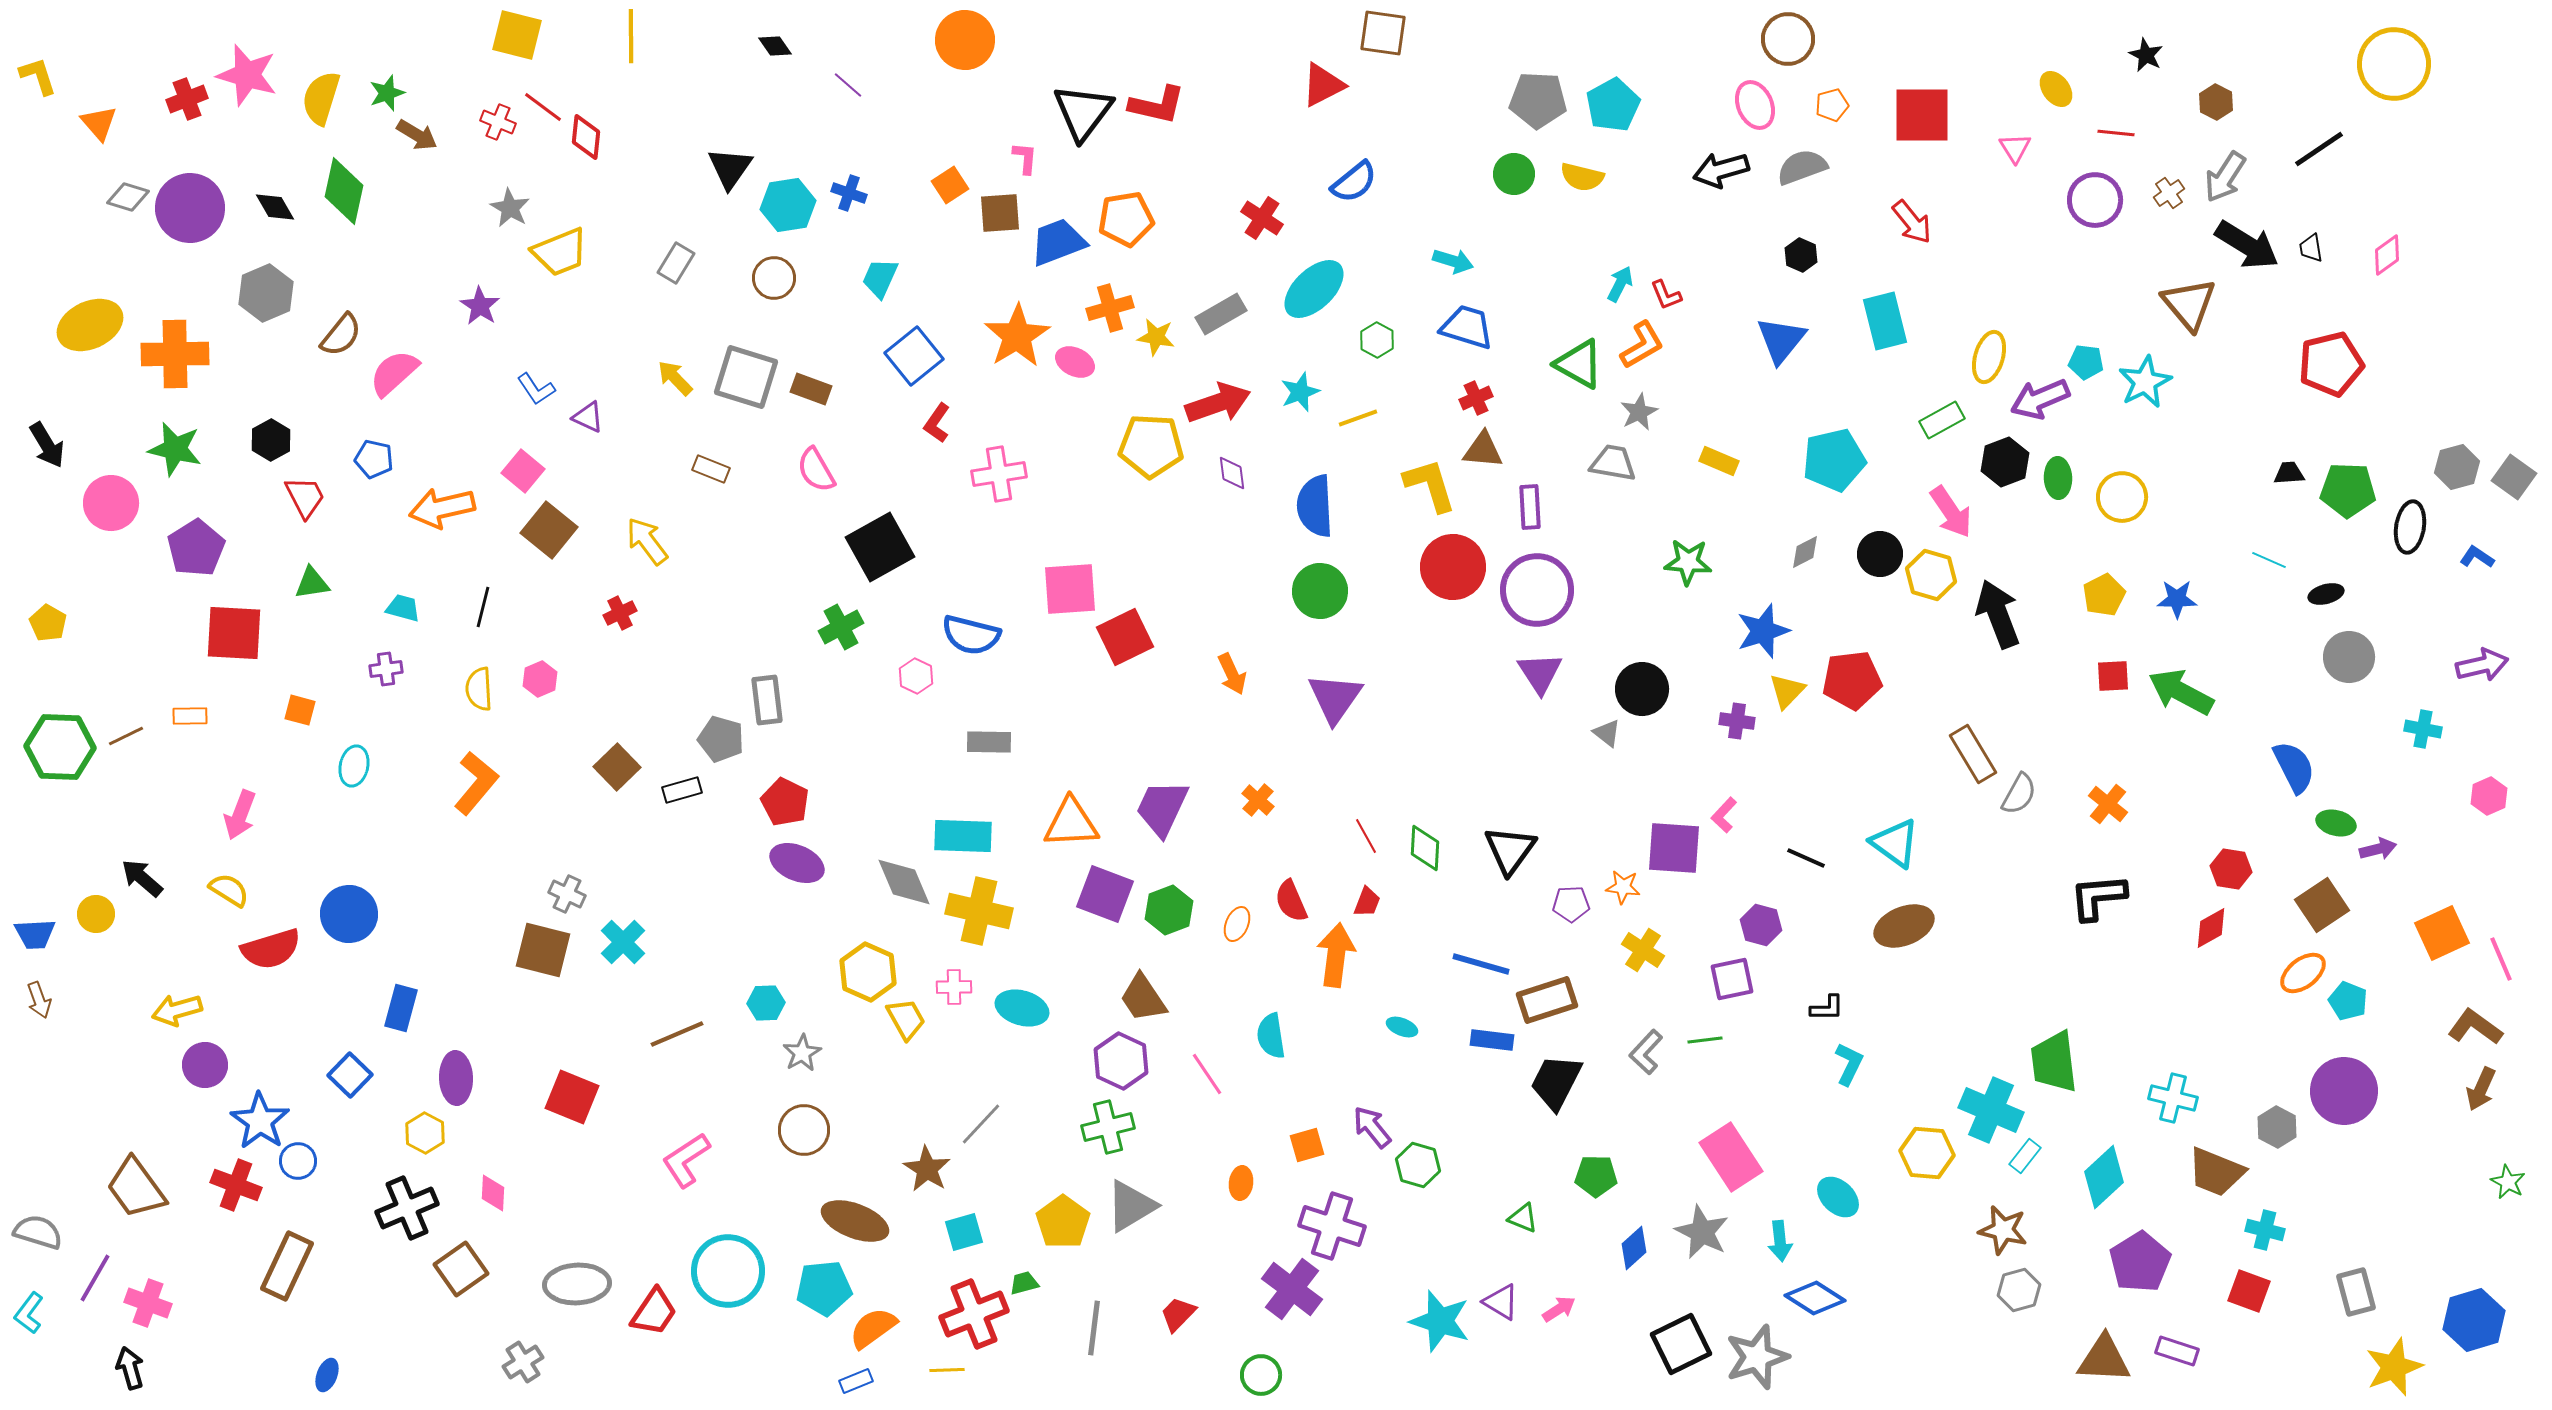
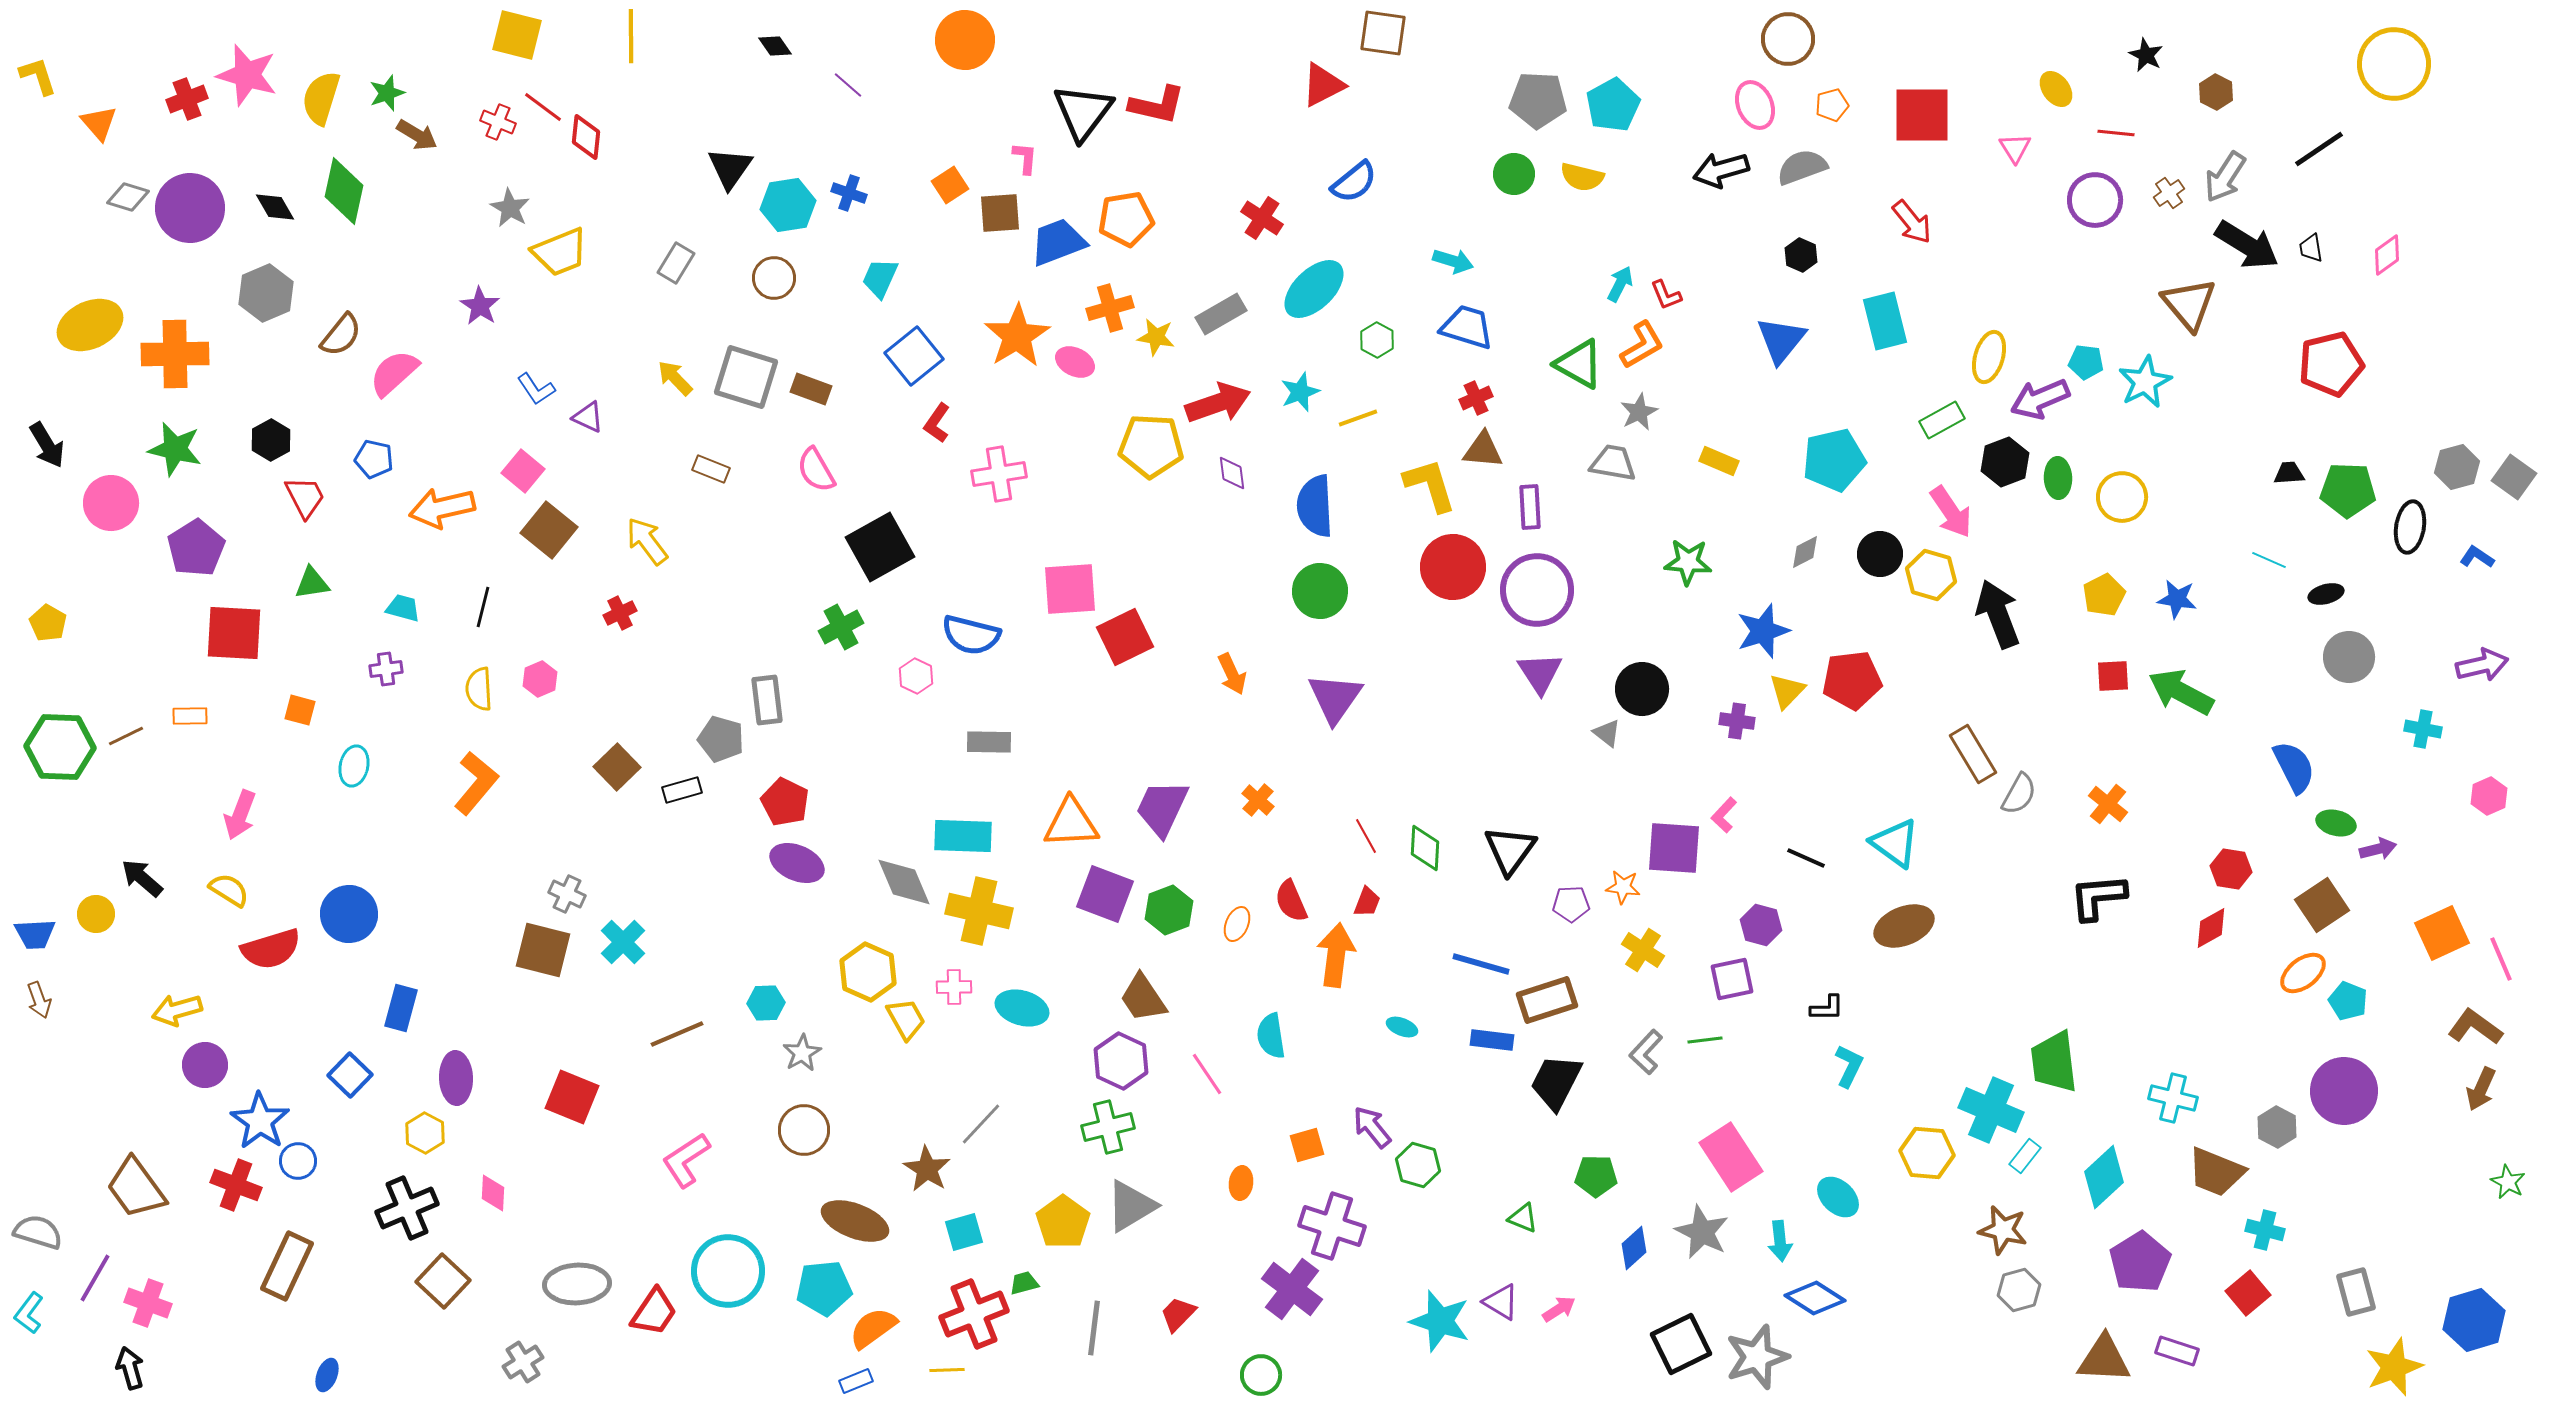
brown hexagon at (2216, 102): moved 10 px up
blue star at (2177, 599): rotated 9 degrees clockwise
cyan L-shape at (1849, 1064): moved 2 px down
brown square at (461, 1269): moved 18 px left, 12 px down; rotated 12 degrees counterclockwise
red square at (2249, 1291): moved 1 px left, 2 px down; rotated 30 degrees clockwise
